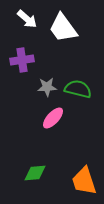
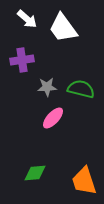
green semicircle: moved 3 px right
